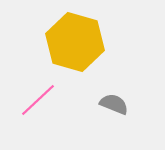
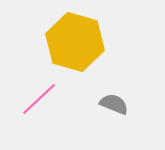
pink line: moved 1 px right, 1 px up
